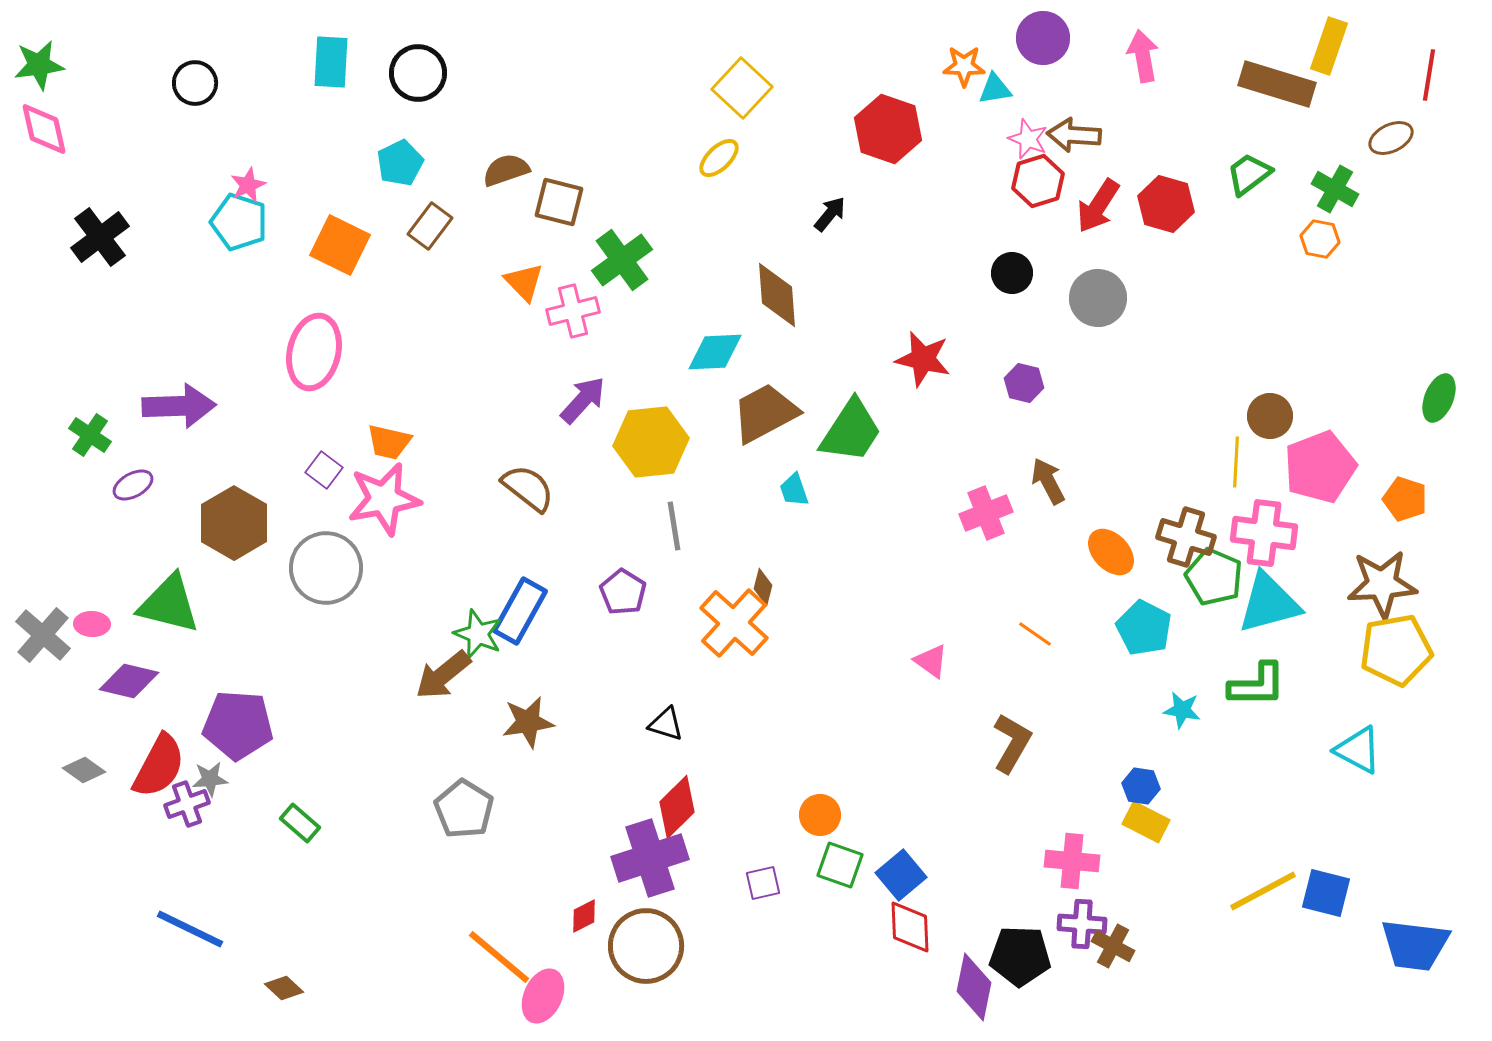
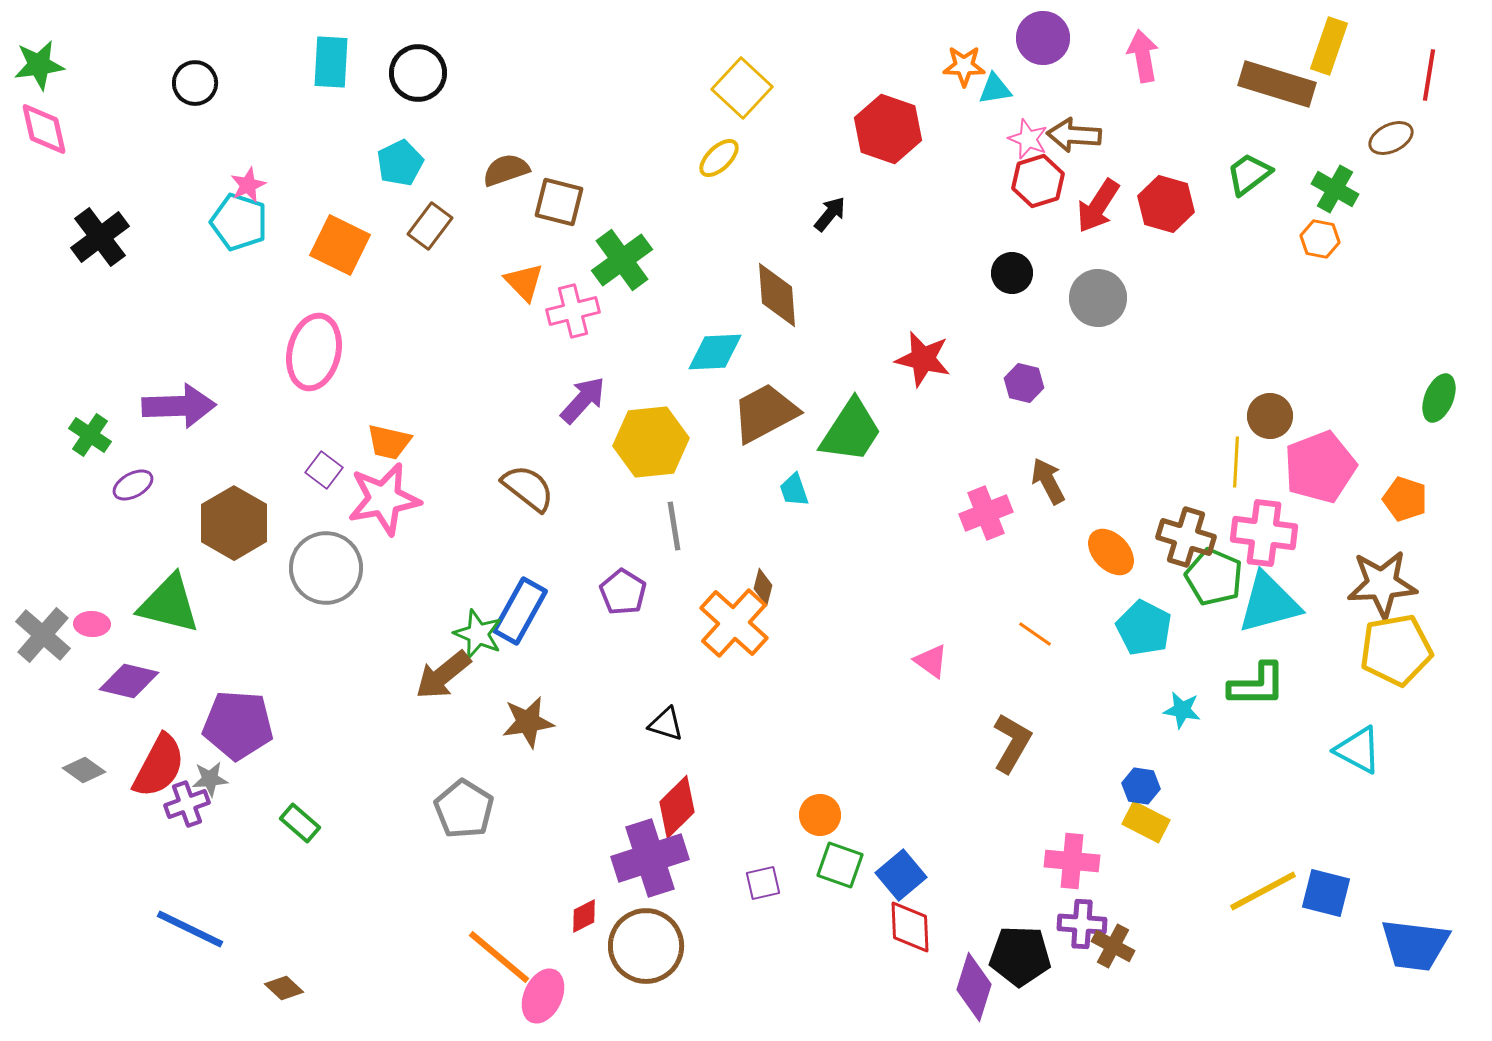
purple diamond at (974, 987): rotated 6 degrees clockwise
